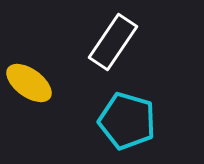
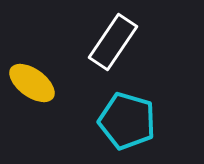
yellow ellipse: moved 3 px right
